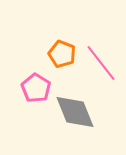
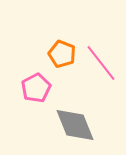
pink pentagon: rotated 12 degrees clockwise
gray diamond: moved 13 px down
